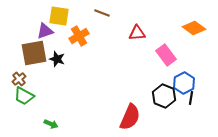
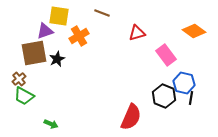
orange diamond: moved 3 px down
red triangle: rotated 12 degrees counterclockwise
black star: rotated 28 degrees clockwise
blue hexagon: rotated 20 degrees counterclockwise
red semicircle: moved 1 px right
